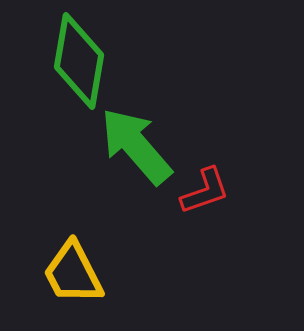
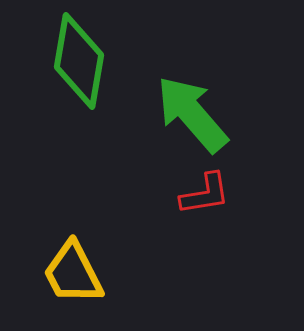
green arrow: moved 56 px right, 32 px up
red L-shape: moved 3 px down; rotated 10 degrees clockwise
